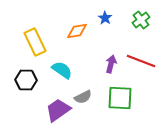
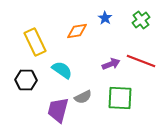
purple arrow: rotated 54 degrees clockwise
purple trapezoid: rotated 40 degrees counterclockwise
